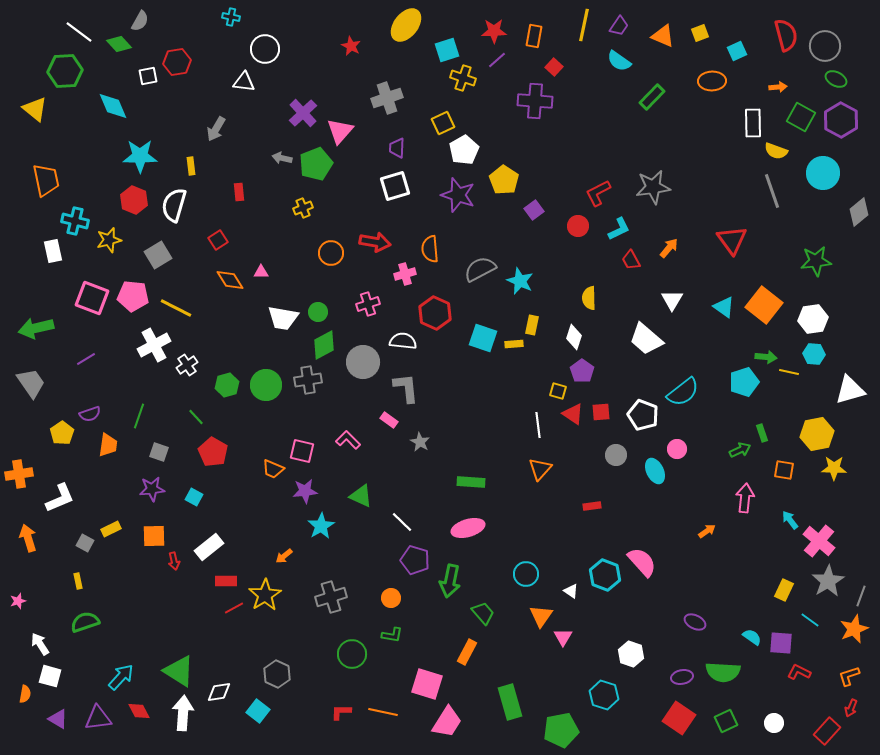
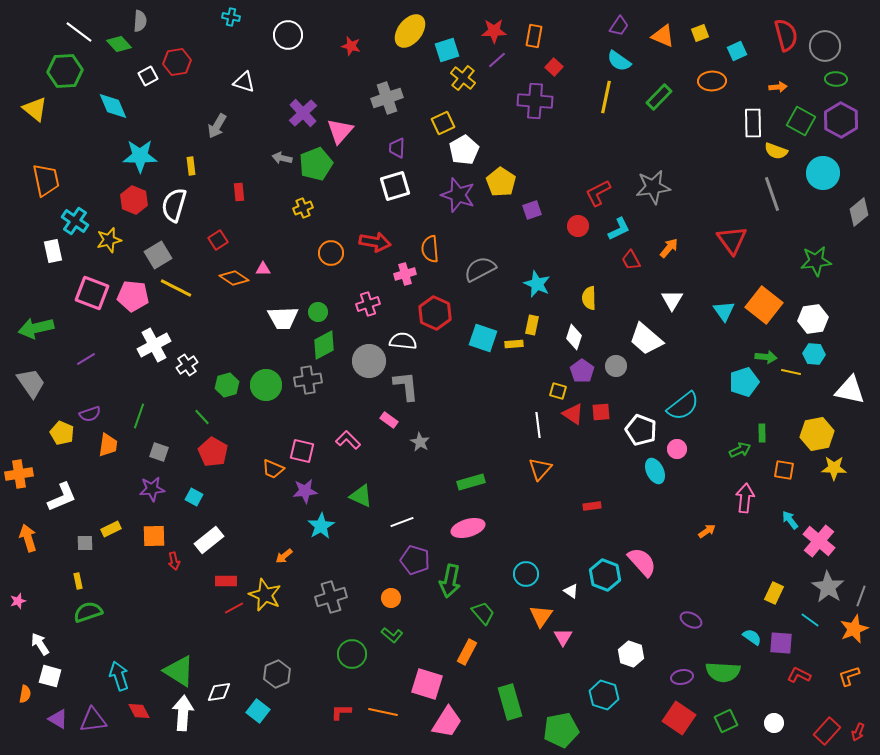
gray semicircle at (140, 21): rotated 25 degrees counterclockwise
yellow ellipse at (406, 25): moved 4 px right, 6 px down
yellow line at (584, 25): moved 22 px right, 72 px down
red star at (351, 46): rotated 12 degrees counterclockwise
white circle at (265, 49): moved 23 px right, 14 px up
white square at (148, 76): rotated 18 degrees counterclockwise
yellow cross at (463, 78): rotated 20 degrees clockwise
green ellipse at (836, 79): rotated 25 degrees counterclockwise
white triangle at (244, 82): rotated 10 degrees clockwise
green rectangle at (652, 97): moved 7 px right
green square at (801, 117): moved 4 px down
gray arrow at (216, 129): moved 1 px right, 3 px up
yellow pentagon at (504, 180): moved 3 px left, 2 px down
gray line at (772, 191): moved 3 px down
purple square at (534, 210): moved 2 px left; rotated 18 degrees clockwise
cyan cross at (75, 221): rotated 20 degrees clockwise
pink triangle at (261, 272): moved 2 px right, 3 px up
orange diamond at (230, 280): moved 4 px right, 2 px up; rotated 24 degrees counterclockwise
cyan star at (520, 281): moved 17 px right, 3 px down
pink square at (92, 298): moved 5 px up
cyan triangle at (724, 307): moved 4 px down; rotated 20 degrees clockwise
yellow line at (176, 308): moved 20 px up
white trapezoid at (283, 318): rotated 12 degrees counterclockwise
gray circle at (363, 362): moved 6 px right, 1 px up
yellow line at (789, 372): moved 2 px right
gray L-shape at (406, 388): moved 2 px up
white triangle at (850, 390): rotated 28 degrees clockwise
cyan semicircle at (683, 392): moved 14 px down
white pentagon at (643, 415): moved 2 px left, 15 px down
green line at (196, 417): moved 6 px right
yellow pentagon at (62, 433): rotated 15 degrees counterclockwise
green rectangle at (762, 433): rotated 18 degrees clockwise
gray circle at (616, 455): moved 89 px up
green rectangle at (471, 482): rotated 20 degrees counterclockwise
white L-shape at (60, 498): moved 2 px right, 1 px up
white line at (402, 522): rotated 65 degrees counterclockwise
gray square at (85, 543): rotated 30 degrees counterclockwise
white rectangle at (209, 547): moved 7 px up
gray star at (828, 581): moved 6 px down; rotated 8 degrees counterclockwise
yellow rectangle at (784, 590): moved 10 px left, 3 px down
yellow star at (265, 595): rotated 16 degrees counterclockwise
green semicircle at (85, 622): moved 3 px right, 10 px up
purple ellipse at (695, 622): moved 4 px left, 2 px up
green L-shape at (392, 635): rotated 30 degrees clockwise
red L-shape at (799, 672): moved 3 px down
gray hexagon at (277, 674): rotated 12 degrees clockwise
cyan arrow at (121, 677): moved 2 px left, 1 px up; rotated 60 degrees counterclockwise
red arrow at (851, 708): moved 7 px right, 24 px down
purple triangle at (98, 718): moved 5 px left, 2 px down
